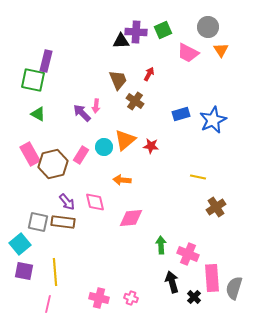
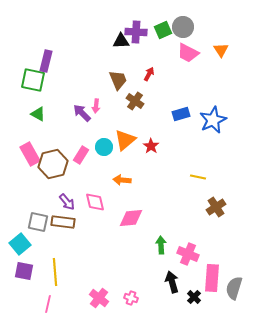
gray circle at (208, 27): moved 25 px left
red star at (151, 146): rotated 28 degrees clockwise
pink rectangle at (212, 278): rotated 8 degrees clockwise
pink cross at (99, 298): rotated 24 degrees clockwise
